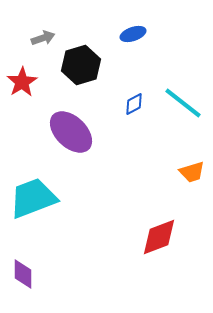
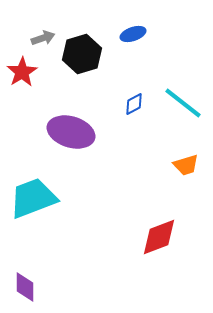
black hexagon: moved 1 px right, 11 px up
red star: moved 10 px up
purple ellipse: rotated 27 degrees counterclockwise
orange trapezoid: moved 6 px left, 7 px up
purple diamond: moved 2 px right, 13 px down
